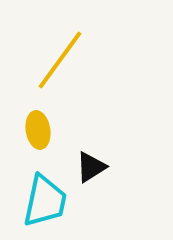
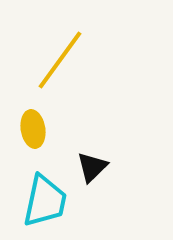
yellow ellipse: moved 5 px left, 1 px up
black triangle: moved 1 px right; rotated 12 degrees counterclockwise
